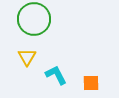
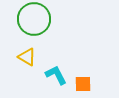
yellow triangle: rotated 30 degrees counterclockwise
orange square: moved 8 px left, 1 px down
